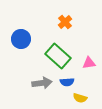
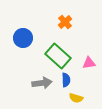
blue circle: moved 2 px right, 1 px up
blue semicircle: moved 1 px left, 2 px up; rotated 88 degrees counterclockwise
yellow semicircle: moved 4 px left
